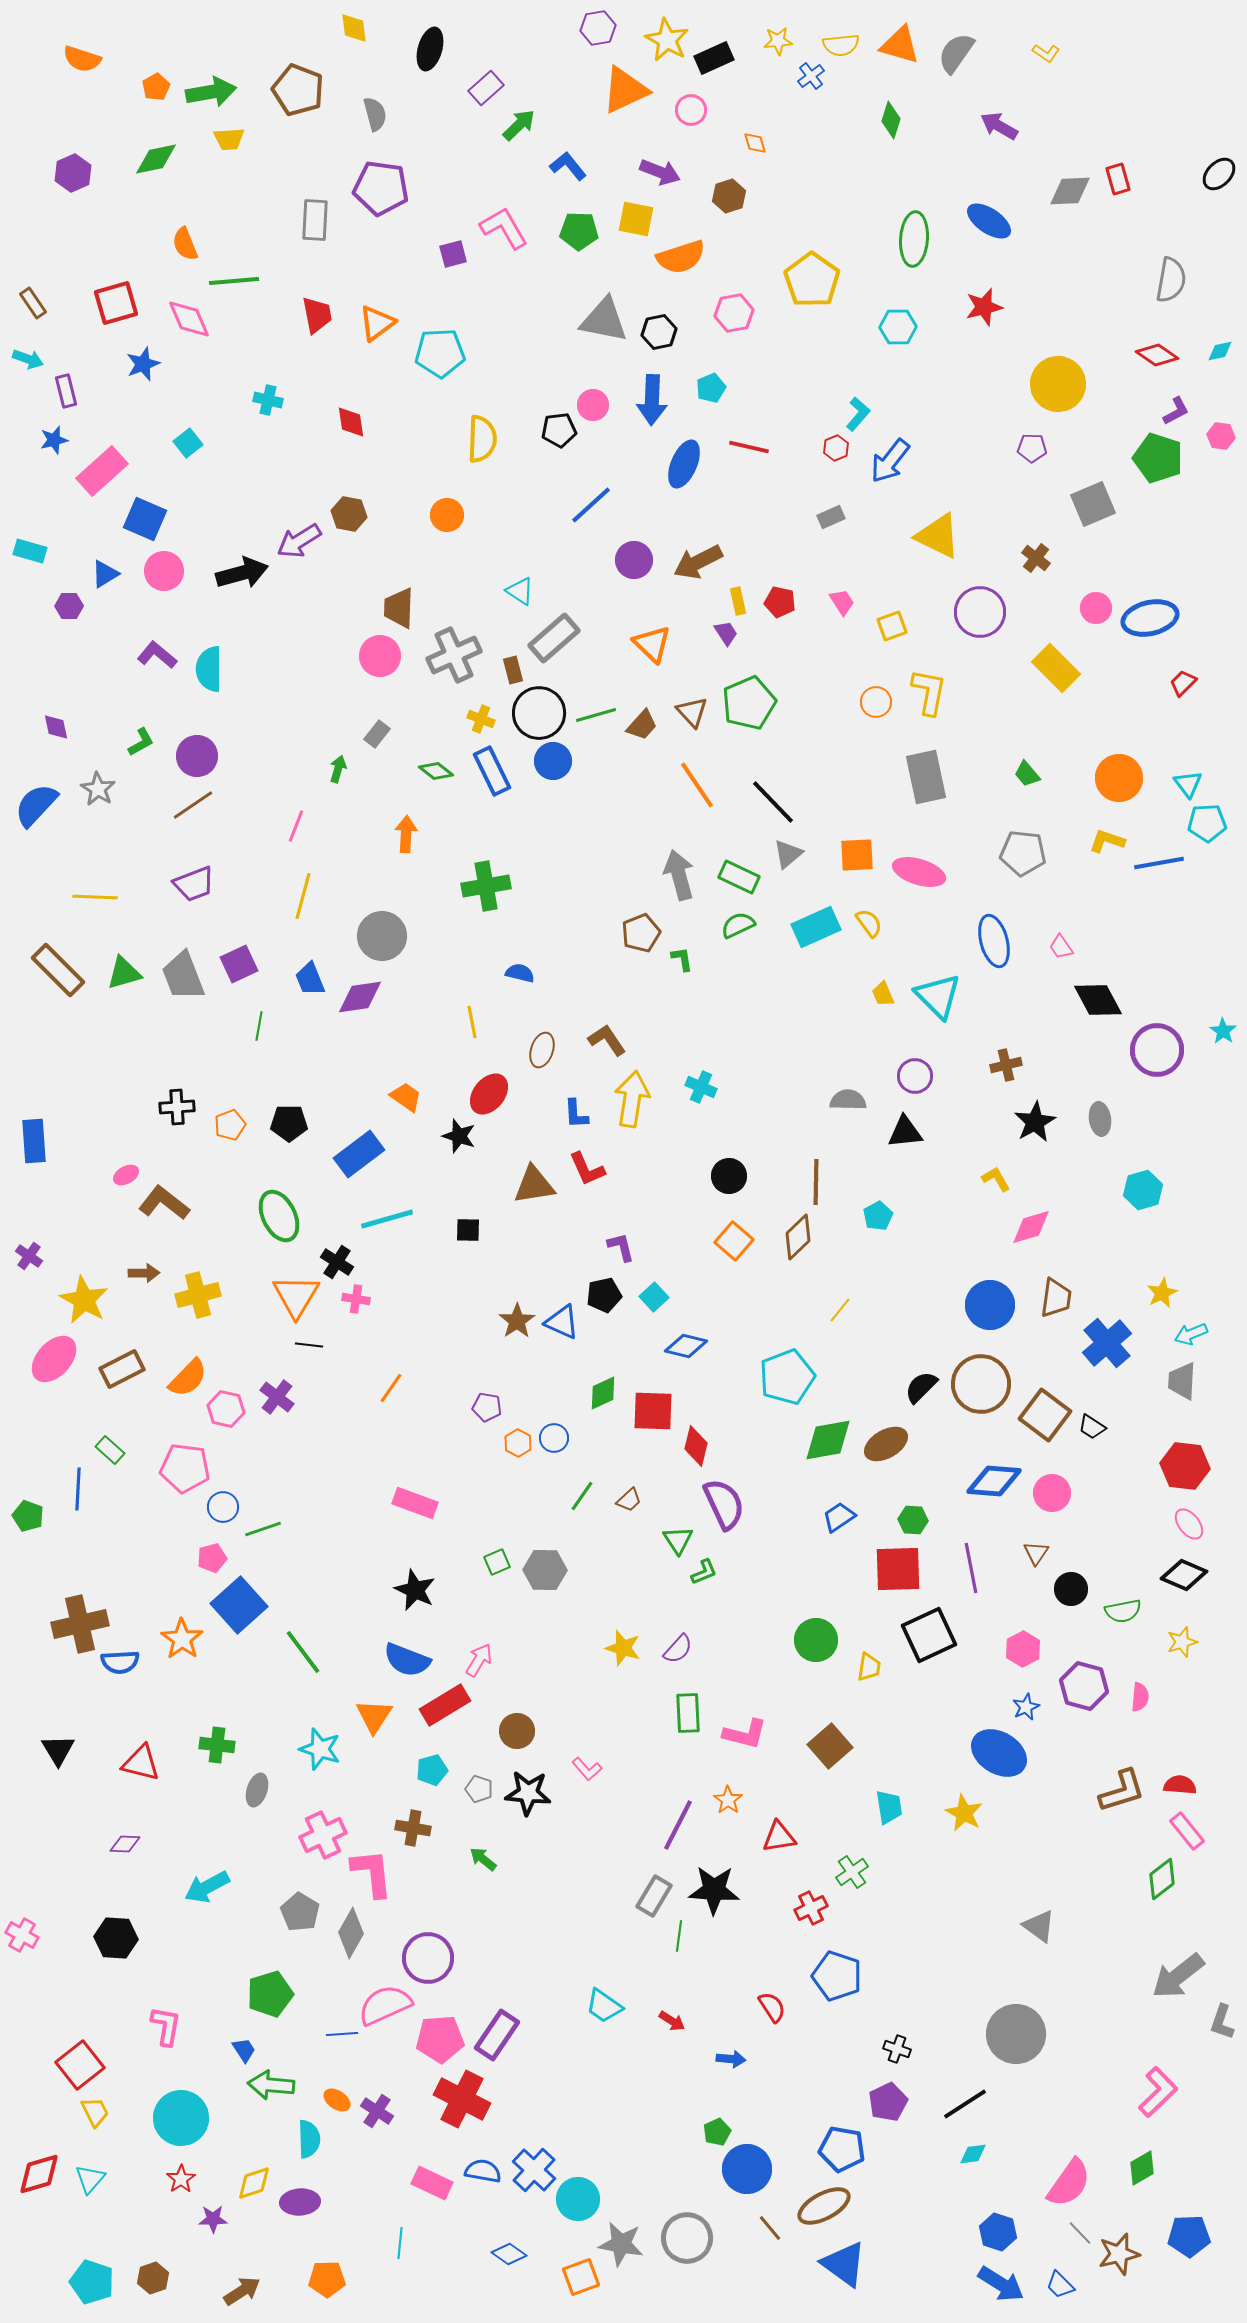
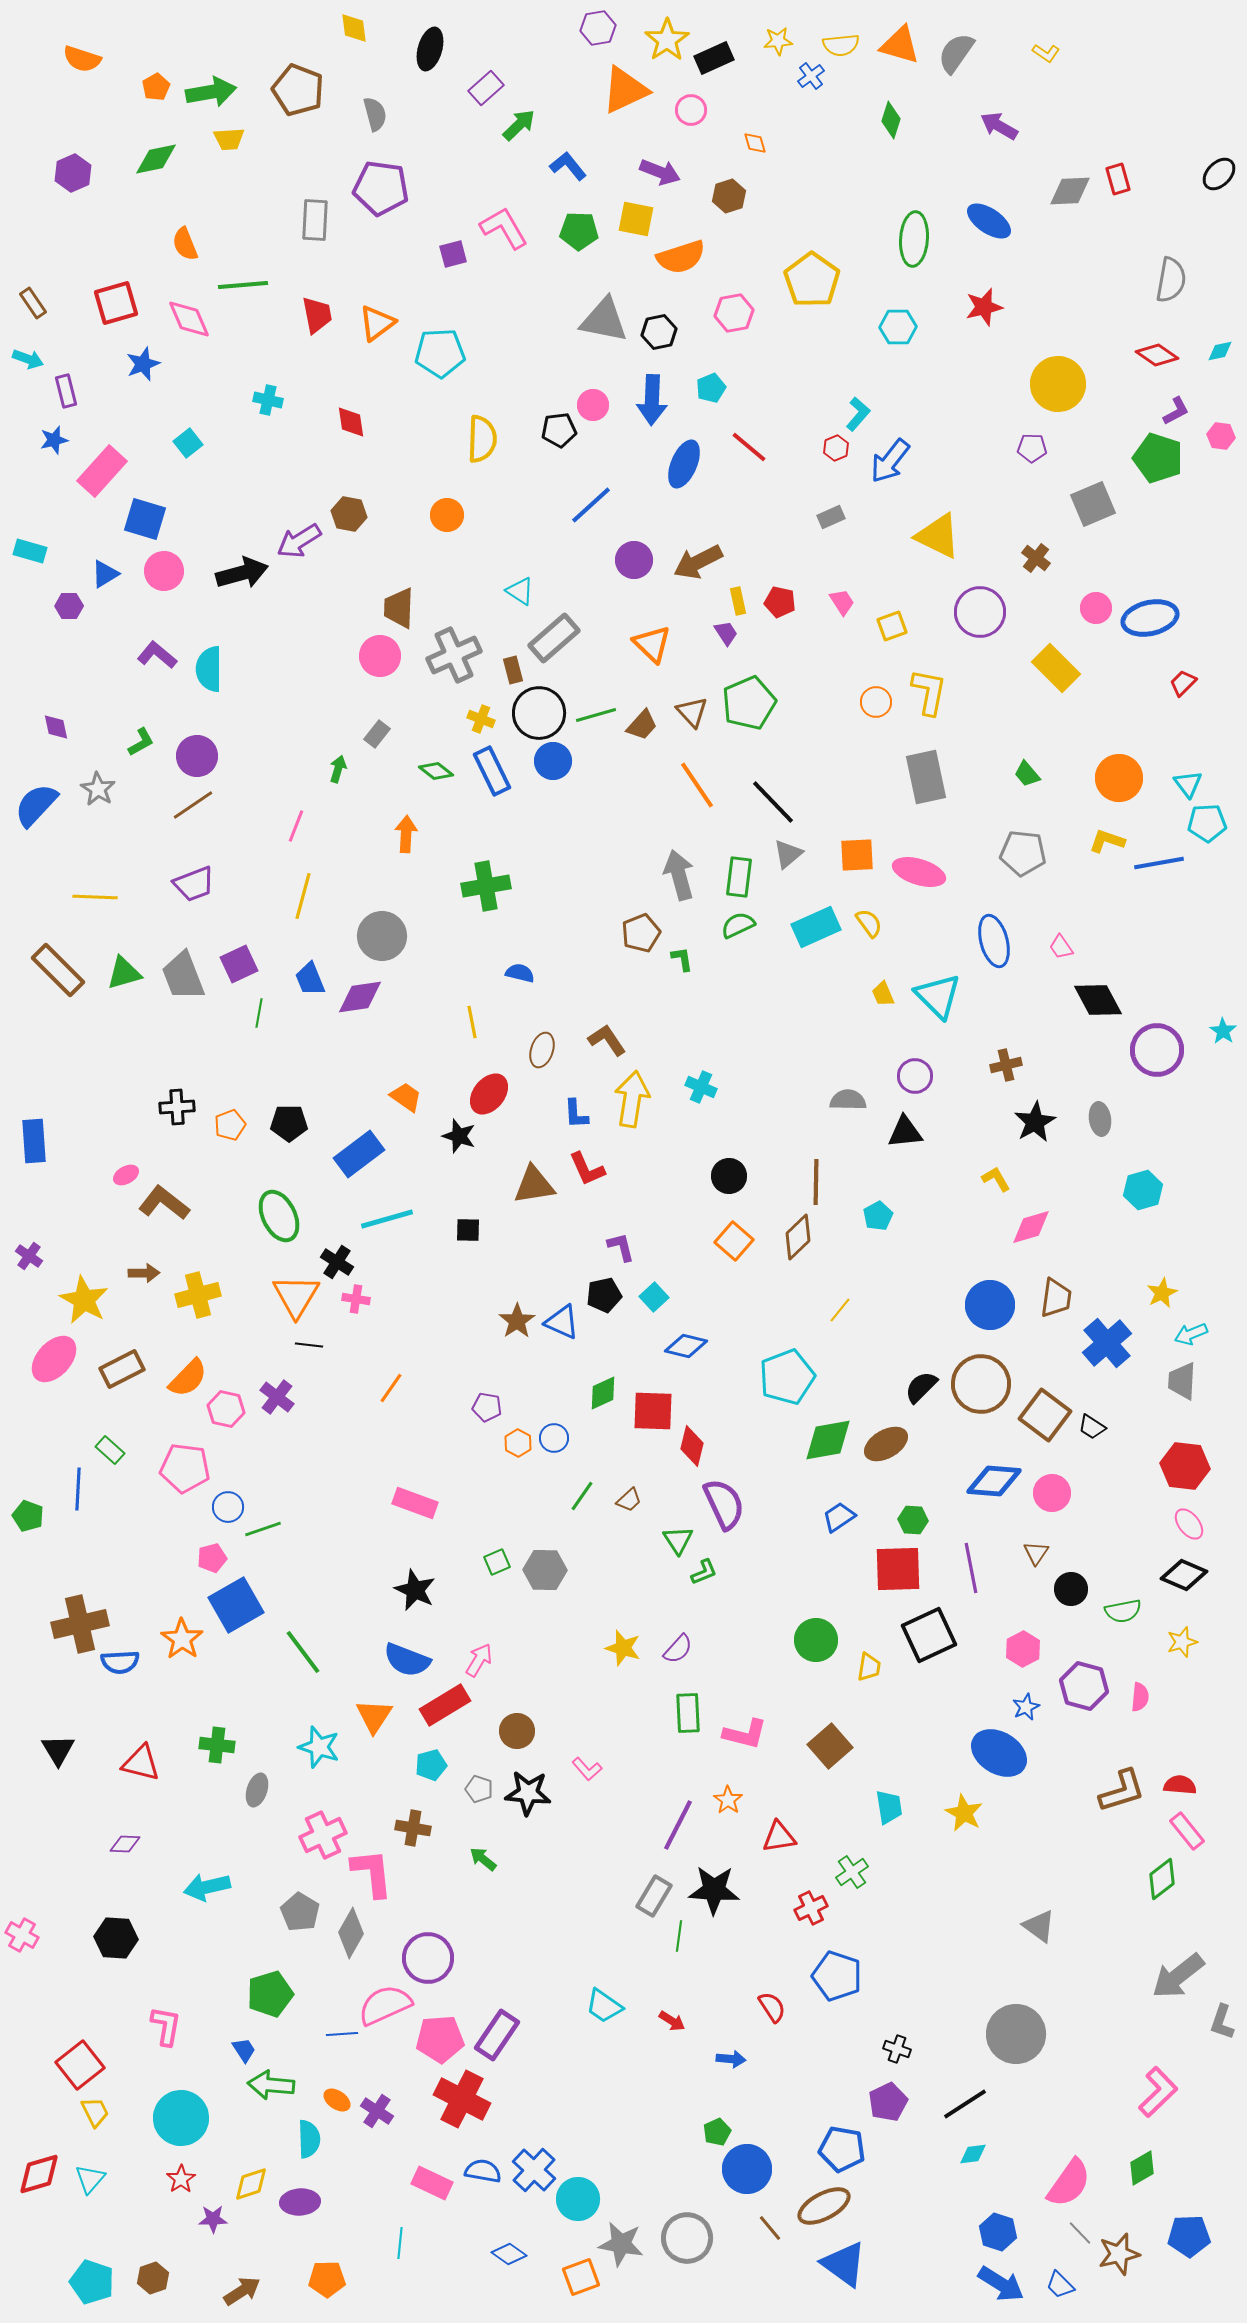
yellow star at (667, 40): rotated 9 degrees clockwise
green line at (234, 281): moved 9 px right, 4 px down
red line at (749, 447): rotated 27 degrees clockwise
pink rectangle at (102, 471): rotated 6 degrees counterclockwise
blue square at (145, 519): rotated 6 degrees counterclockwise
green rectangle at (739, 877): rotated 72 degrees clockwise
green line at (259, 1026): moved 13 px up
red diamond at (696, 1446): moved 4 px left
blue circle at (223, 1507): moved 5 px right
blue square at (239, 1605): moved 3 px left; rotated 12 degrees clockwise
cyan star at (320, 1749): moved 1 px left, 2 px up
cyan pentagon at (432, 1770): moved 1 px left, 5 px up
cyan arrow at (207, 1887): rotated 15 degrees clockwise
yellow diamond at (254, 2183): moved 3 px left, 1 px down
